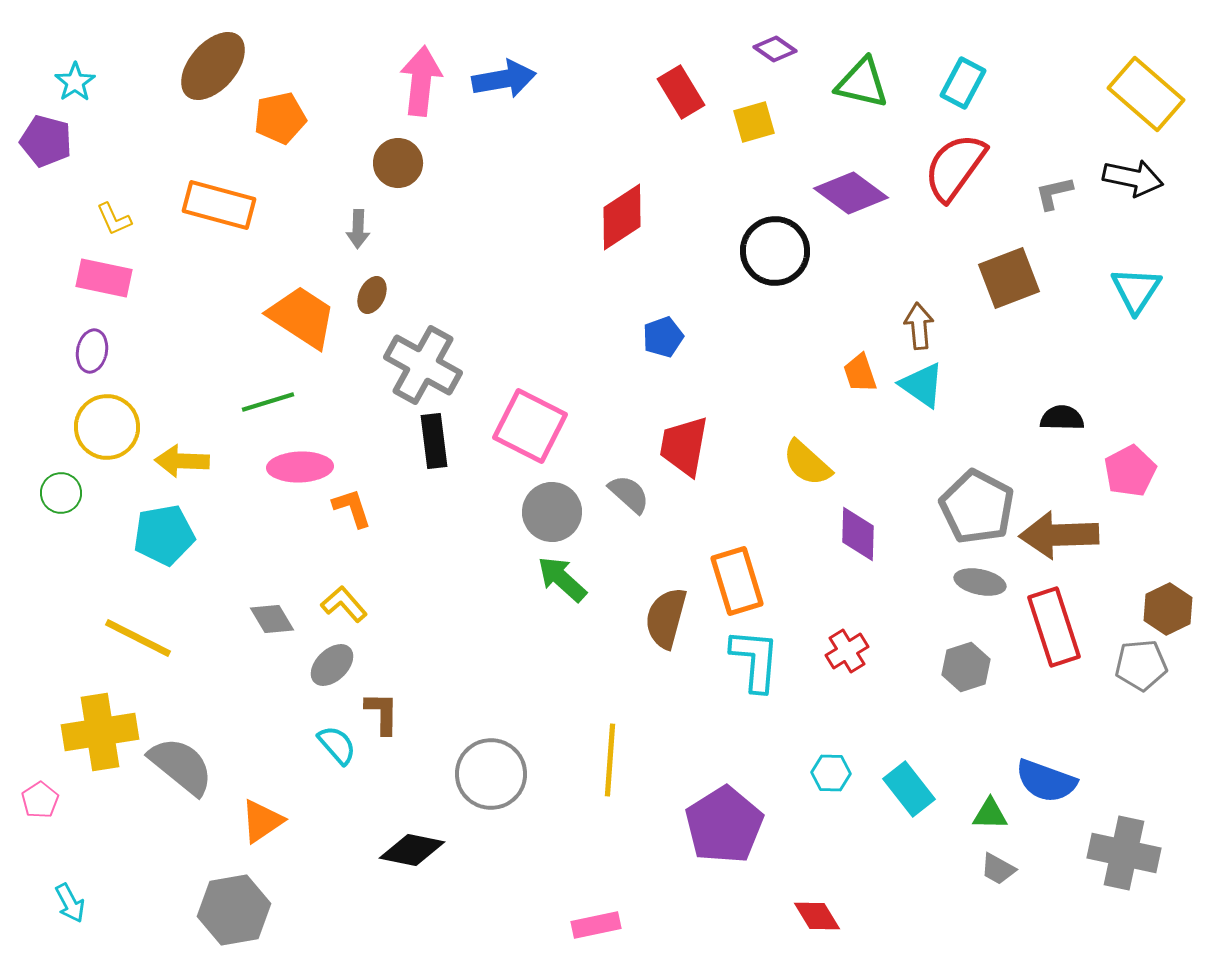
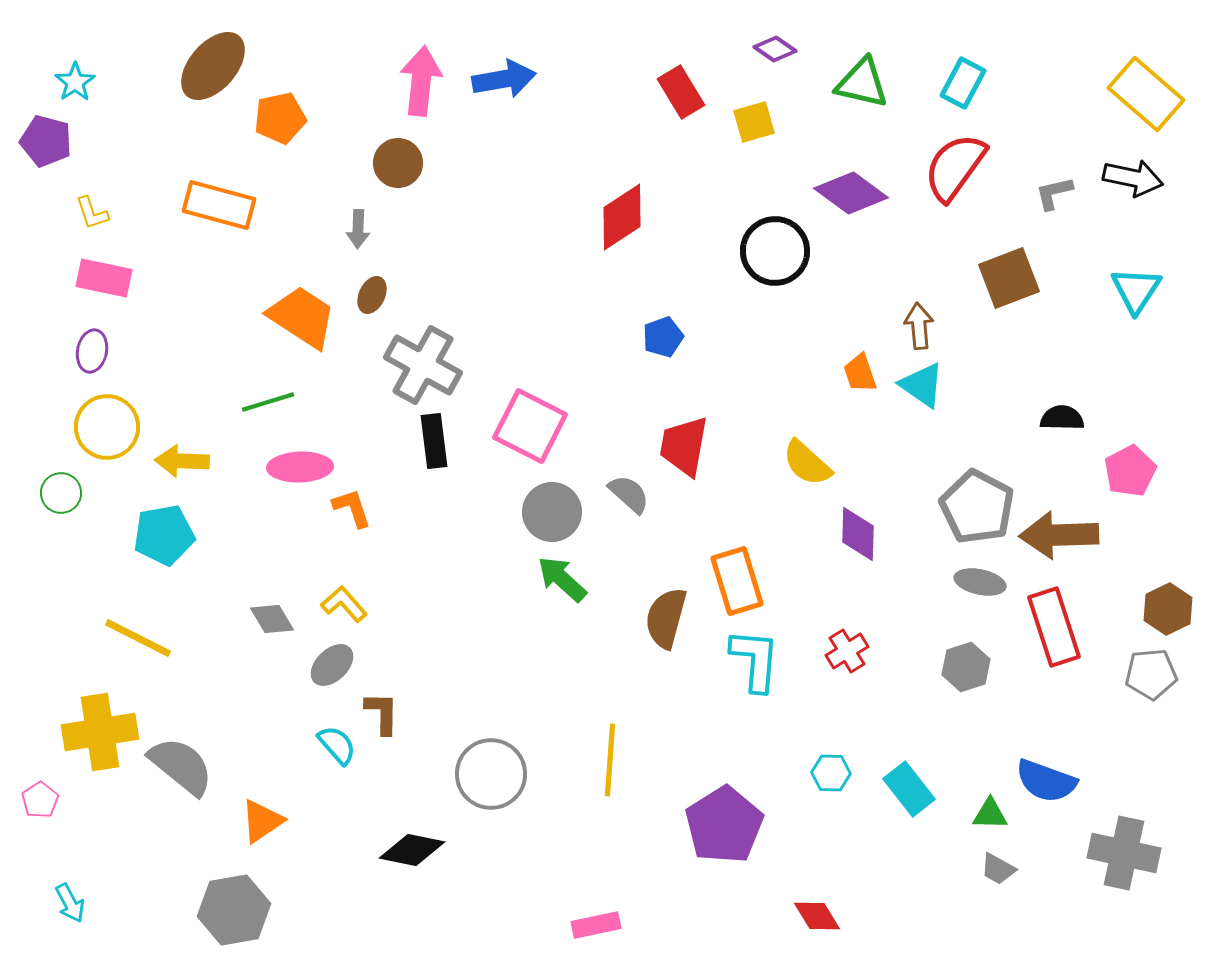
yellow L-shape at (114, 219): moved 22 px left, 6 px up; rotated 6 degrees clockwise
gray pentagon at (1141, 665): moved 10 px right, 9 px down
